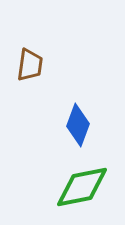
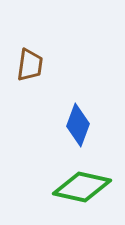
green diamond: rotated 24 degrees clockwise
